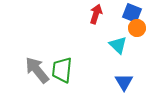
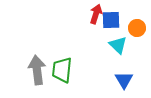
blue square: moved 21 px left, 7 px down; rotated 24 degrees counterclockwise
gray arrow: rotated 32 degrees clockwise
blue triangle: moved 2 px up
